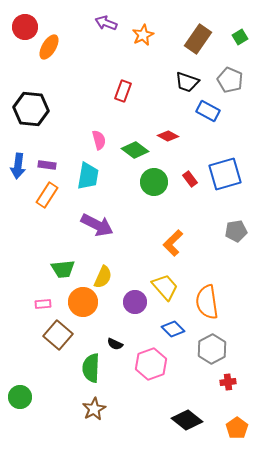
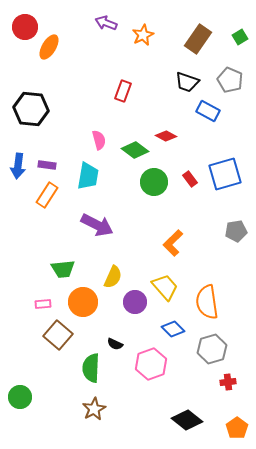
red diamond at (168, 136): moved 2 px left
yellow semicircle at (103, 277): moved 10 px right
gray hexagon at (212, 349): rotated 12 degrees clockwise
